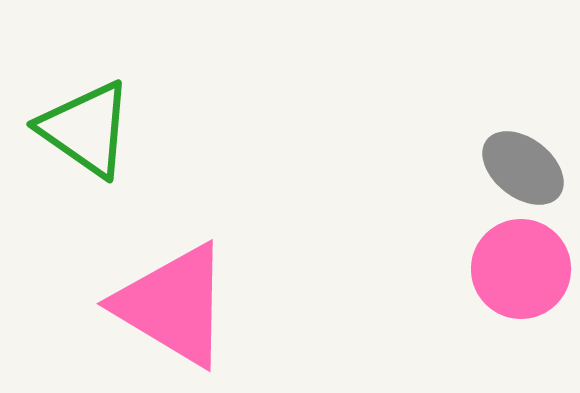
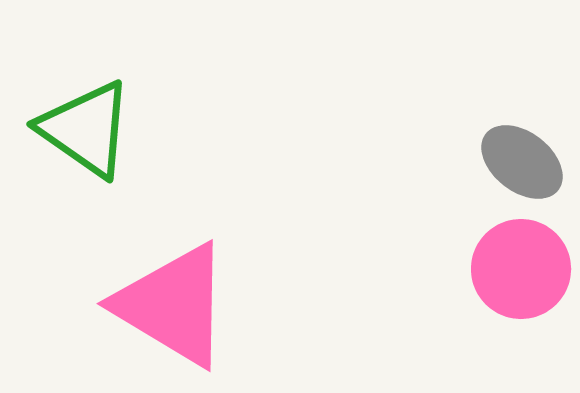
gray ellipse: moved 1 px left, 6 px up
